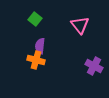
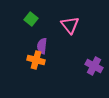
green square: moved 4 px left
pink triangle: moved 10 px left
purple semicircle: moved 2 px right
